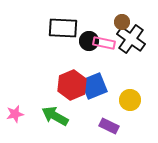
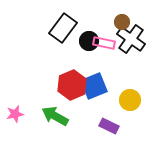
black rectangle: rotated 56 degrees counterclockwise
